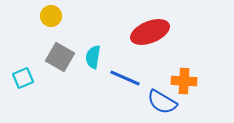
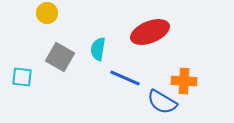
yellow circle: moved 4 px left, 3 px up
cyan semicircle: moved 5 px right, 8 px up
cyan square: moved 1 px left, 1 px up; rotated 30 degrees clockwise
